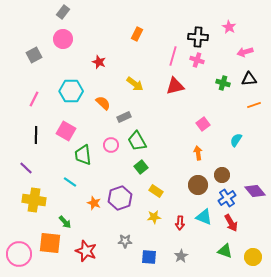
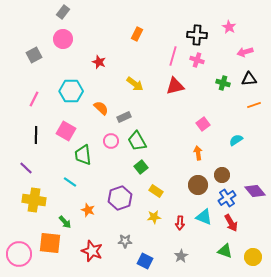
black cross at (198, 37): moved 1 px left, 2 px up
orange semicircle at (103, 103): moved 2 px left, 5 px down
cyan semicircle at (236, 140): rotated 24 degrees clockwise
pink circle at (111, 145): moved 4 px up
orange star at (94, 203): moved 6 px left, 7 px down
red star at (86, 251): moved 6 px right
blue square at (149, 257): moved 4 px left, 4 px down; rotated 21 degrees clockwise
